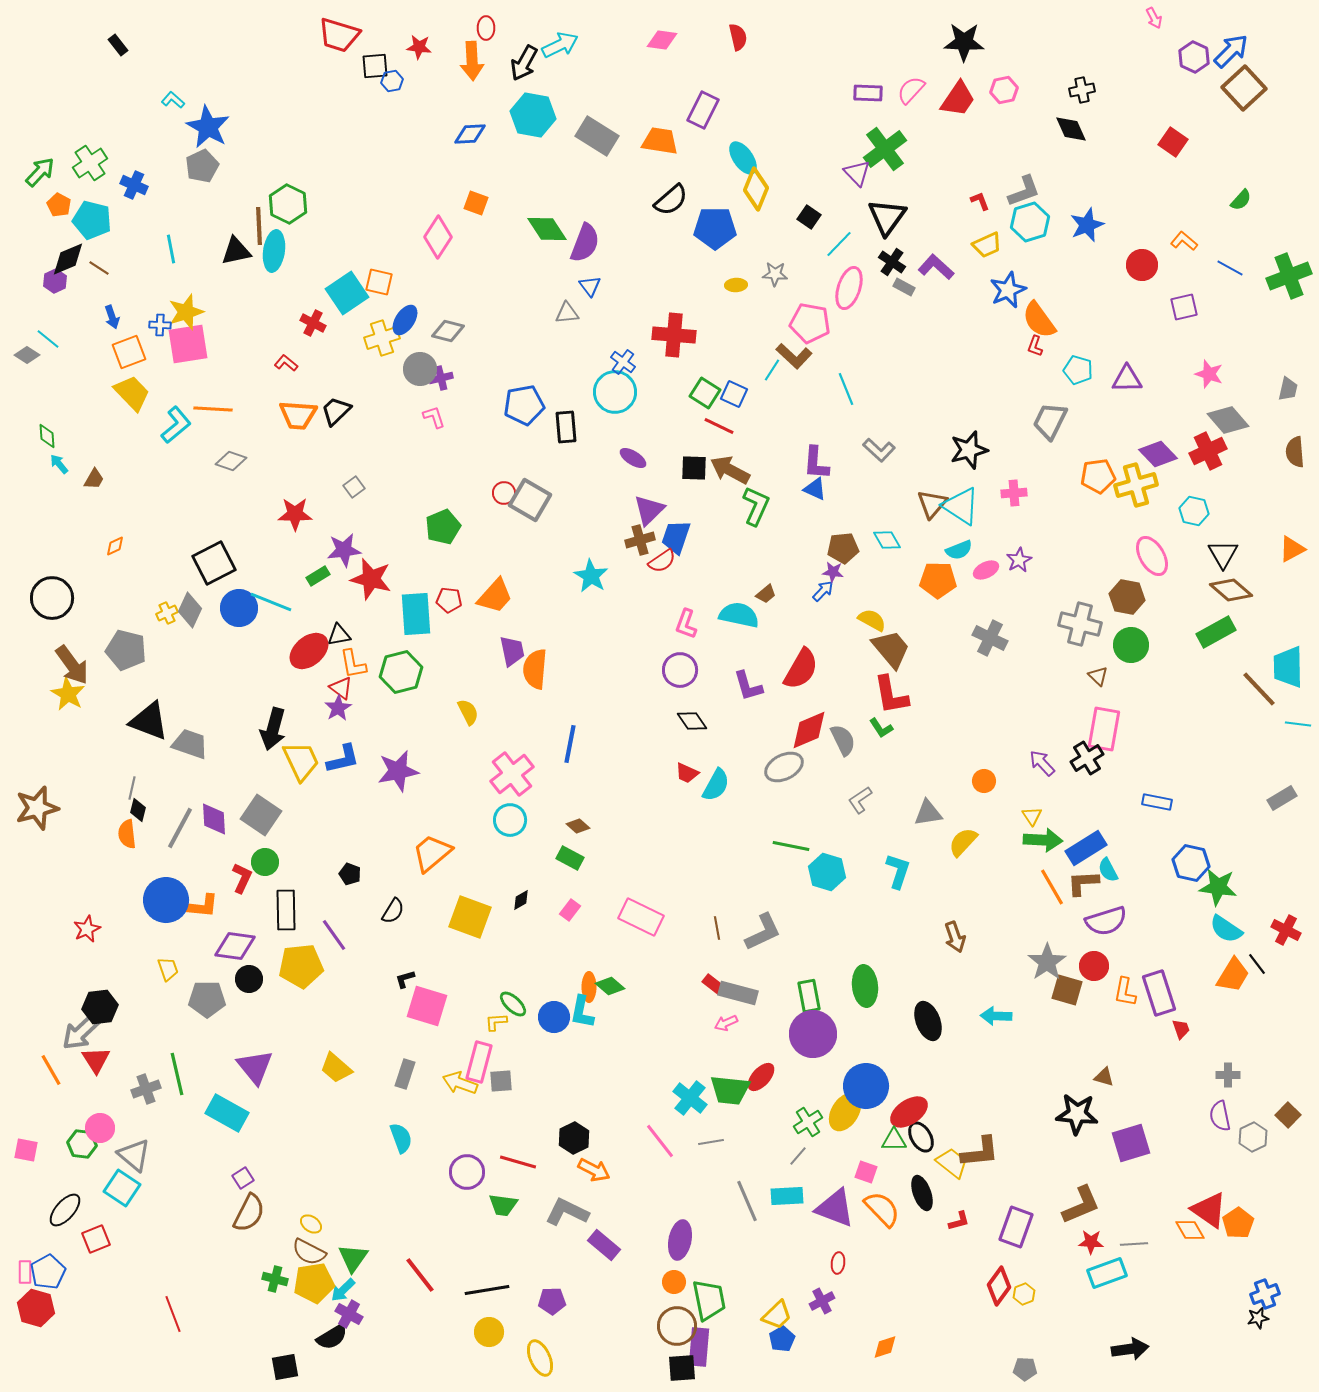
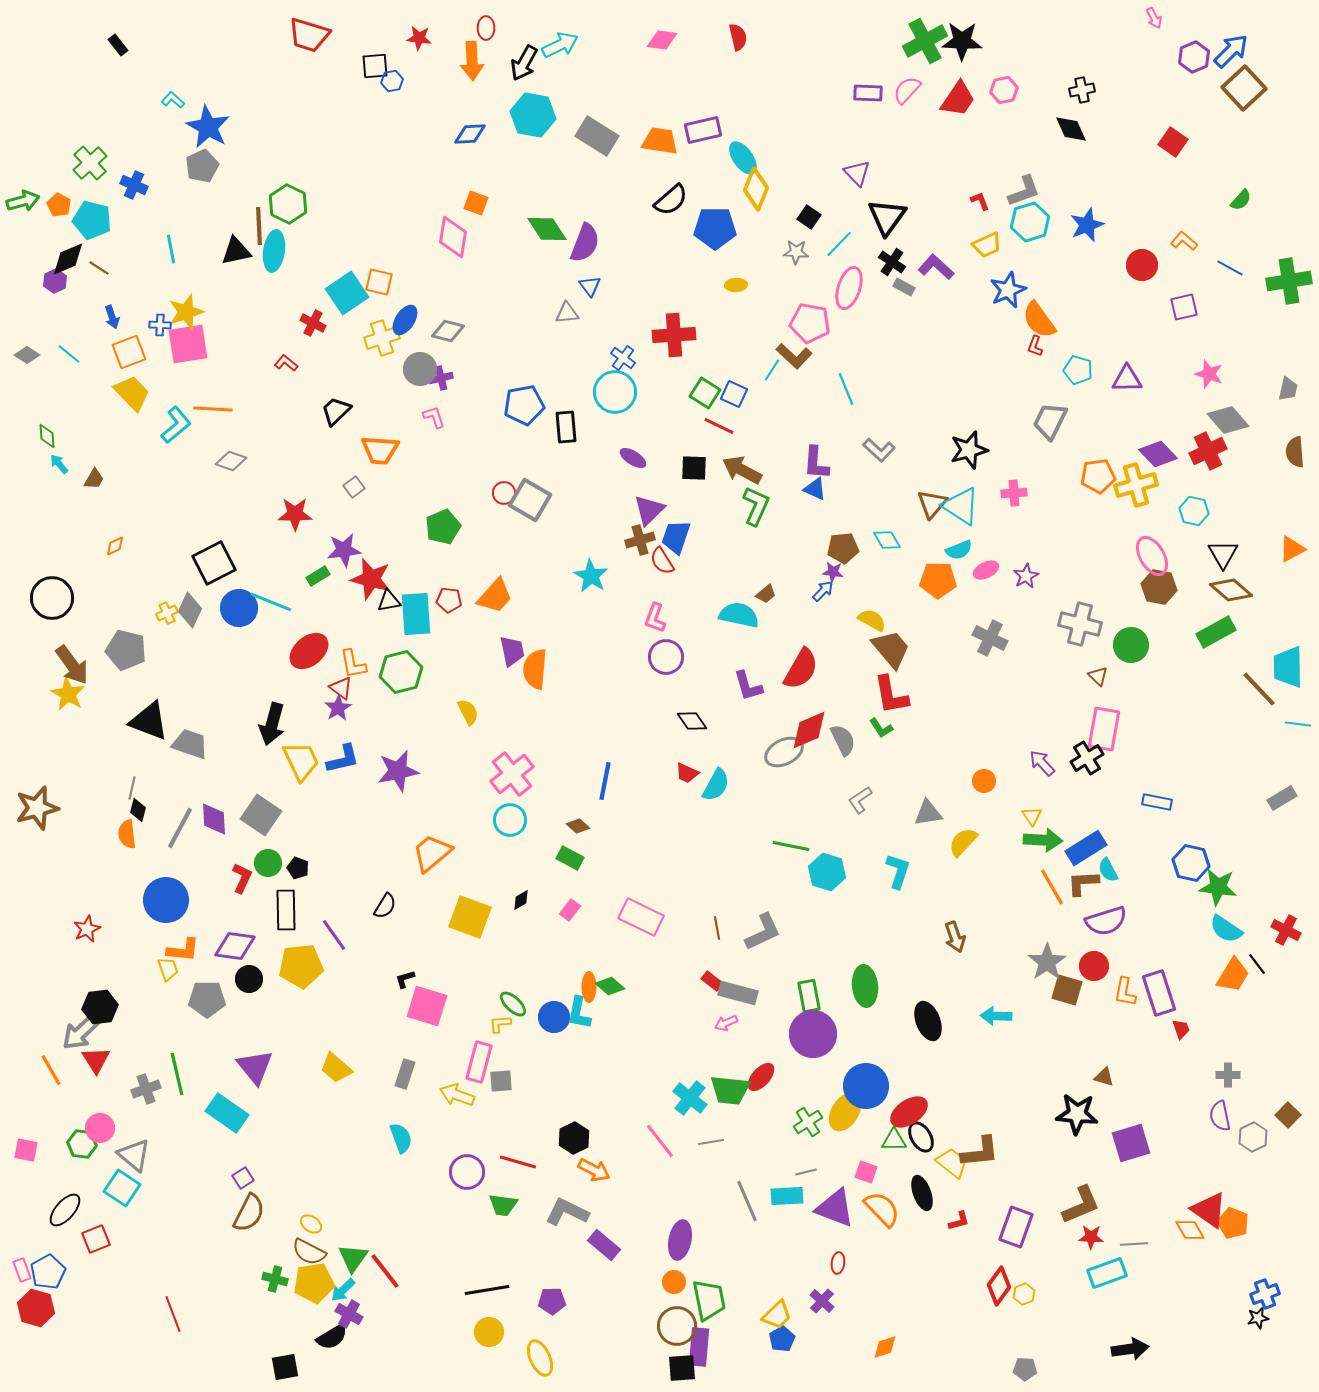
red trapezoid at (339, 35): moved 30 px left
black star at (964, 42): moved 2 px left, 1 px up
red star at (419, 47): moved 9 px up
purple hexagon at (1194, 57): rotated 12 degrees clockwise
pink semicircle at (911, 90): moved 4 px left
purple rectangle at (703, 110): moved 20 px down; rotated 51 degrees clockwise
green cross at (885, 149): moved 40 px right, 108 px up; rotated 9 degrees clockwise
green cross at (90, 163): rotated 8 degrees counterclockwise
green arrow at (40, 172): moved 17 px left, 29 px down; rotated 32 degrees clockwise
pink diamond at (438, 237): moved 15 px right; rotated 24 degrees counterclockwise
gray star at (775, 274): moved 21 px right, 22 px up
green cross at (1289, 276): moved 5 px down; rotated 12 degrees clockwise
red cross at (674, 335): rotated 9 degrees counterclockwise
cyan line at (48, 339): moved 21 px right, 15 px down
blue cross at (623, 362): moved 4 px up
orange trapezoid at (298, 415): moved 82 px right, 35 px down
brown arrow at (730, 470): moved 12 px right
purple star at (1019, 560): moved 7 px right, 16 px down
red semicircle at (662, 561): rotated 92 degrees clockwise
brown hexagon at (1127, 597): moved 32 px right, 10 px up
pink L-shape at (686, 624): moved 31 px left, 6 px up
black triangle at (339, 635): moved 50 px right, 34 px up
purple circle at (680, 670): moved 14 px left, 13 px up
black arrow at (273, 729): moved 1 px left, 5 px up
blue line at (570, 744): moved 35 px right, 37 px down
gray ellipse at (784, 767): moved 15 px up
green circle at (265, 862): moved 3 px right, 1 px down
black pentagon at (350, 874): moved 52 px left, 6 px up
orange L-shape at (202, 906): moved 19 px left, 44 px down
black semicircle at (393, 911): moved 8 px left, 5 px up
red rectangle at (713, 984): moved 1 px left, 3 px up
cyan L-shape at (582, 1012): moved 3 px left, 1 px down
yellow L-shape at (496, 1022): moved 4 px right, 2 px down
yellow arrow at (460, 1083): moved 3 px left, 12 px down
cyan rectangle at (227, 1113): rotated 6 degrees clockwise
gray line at (798, 1156): moved 8 px right, 16 px down; rotated 35 degrees clockwise
orange pentagon at (1238, 1223): moved 5 px left; rotated 16 degrees counterclockwise
red star at (1091, 1242): moved 5 px up
pink rectangle at (25, 1272): moved 3 px left, 2 px up; rotated 20 degrees counterclockwise
red line at (420, 1275): moved 35 px left, 4 px up
purple cross at (822, 1301): rotated 20 degrees counterclockwise
